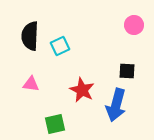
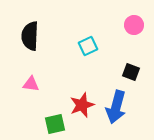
cyan square: moved 28 px right
black square: moved 4 px right, 1 px down; rotated 18 degrees clockwise
red star: moved 15 px down; rotated 25 degrees clockwise
blue arrow: moved 2 px down
